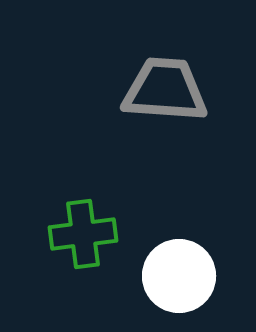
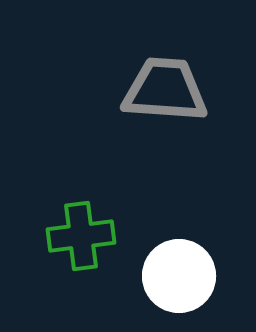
green cross: moved 2 px left, 2 px down
